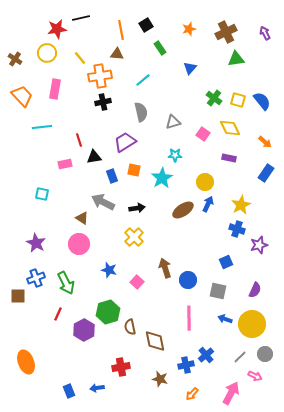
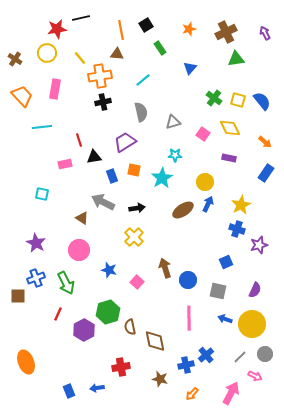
pink circle at (79, 244): moved 6 px down
